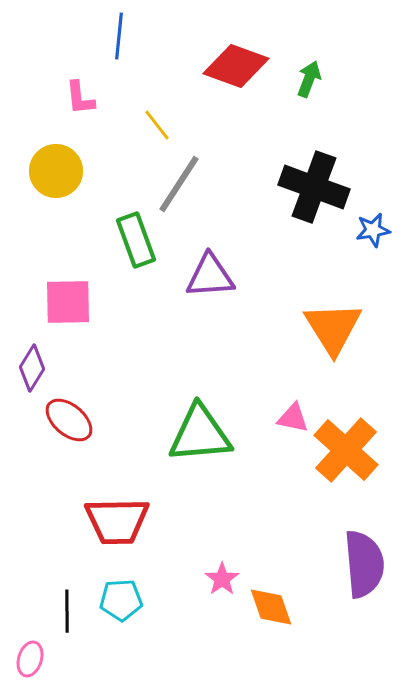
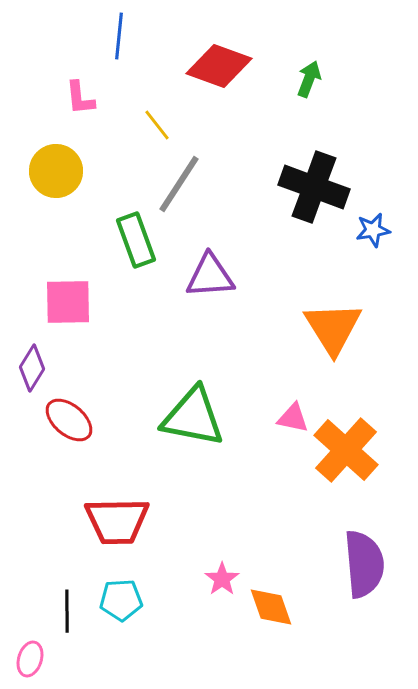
red diamond: moved 17 px left
green triangle: moved 7 px left, 17 px up; rotated 16 degrees clockwise
